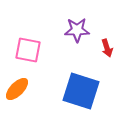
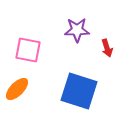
blue square: moved 2 px left
